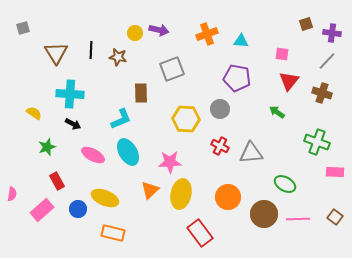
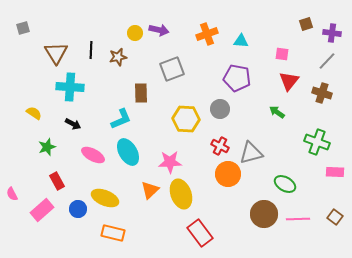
brown star at (118, 57): rotated 24 degrees counterclockwise
cyan cross at (70, 94): moved 7 px up
gray triangle at (251, 153): rotated 10 degrees counterclockwise
pink semicircle at (12, 194): rotated 144 degrees clockwise
yellow ellipse at (181, 194): rotated 32 degrees counterclockwise
orange circle at (228, 197): moved 23 px up
